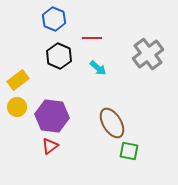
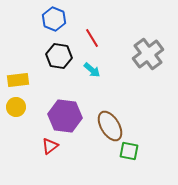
red line: rotated 60 degrees clockwise
black hexagon: rotated 15 degrees counterclockwise
cyan arrow: moved 6 px left, 2 px down
yellow rectangle: rotated 30 degrees clockwise
yellow circle: moved 1 px left
purple hexagon: moved 13 px right
brown ellipse: moved 2 px left, 3 px down
